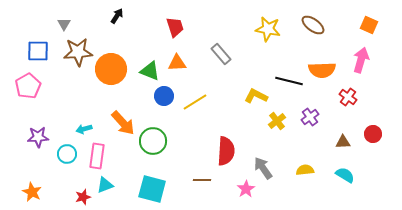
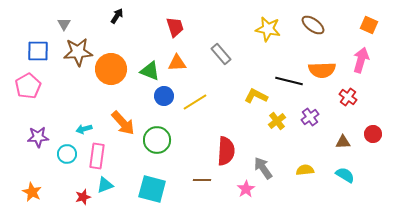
green circle: moved 4 px right, 1 px up
